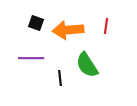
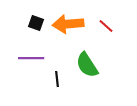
red line: rotated 56 degrees counterclockwise
orange arrow: moved 6 px up
black line: moved 3 px left, 1 px down
